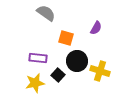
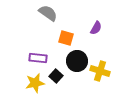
gray semicircle: moved 2 px right
black square: moved 2 px left, 1 px down
